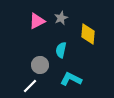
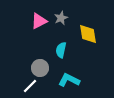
pink triangle: moved 2 px right
yellow diamond: rotated 15 degrees counterclockwise
gray circle: moved 3 px down
cyan L-shape: moved 2 px left, 1 px down
